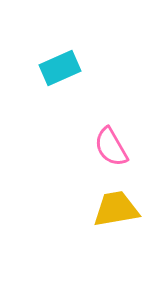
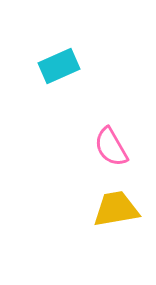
cyan rectangle: moved 1 px left, 2 px up
